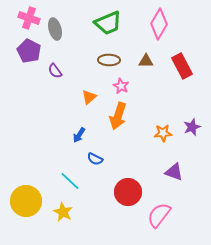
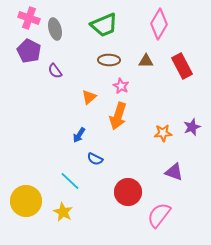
green trapezoid: moved 4 px left, 2 px down
